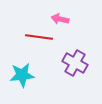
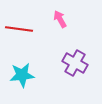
pink arrow: rotated 48 degrees clockwise
red line: moved 20 px left, 8 px up
